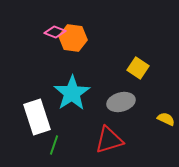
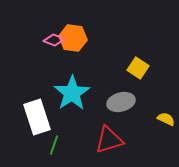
pink diamond: moved 1 px left, 8 px down
